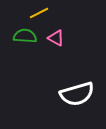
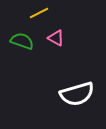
green semicircle: moved 3 px left, 5 px down; rotated 15 degrees clockwise
